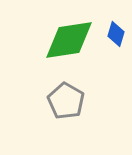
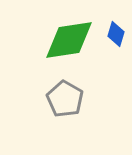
gray pentagon: moved 1 px left, 2 px up
